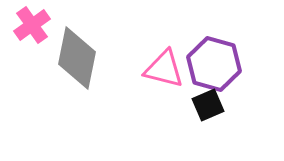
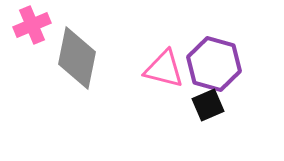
pink cross: rotated 12 degrees clockwise
